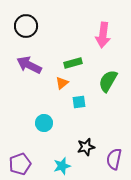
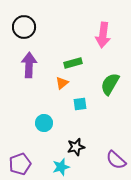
black circle: moved 2 px left, 1 px down
purple arrow: rotated 65 degrees clockwise
green semicircle: moved 2 px right, 3 px down
cyan square: moved 1 px right, 2 px down
black star: moved 10 px left
purple semicircle: moved 2 px right, 1 px down; rotated 60 degrees counterclockwise
cyan star: moved 1 px left, 1 px down
